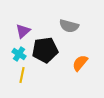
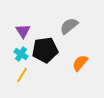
gray semicircle: rotated 126 degrees clockwise
purple triangle: rotated 21 degrees counterclockwise
cyan cross: moved 2 px right
yellow line: rotated 21 degrees clockwise
